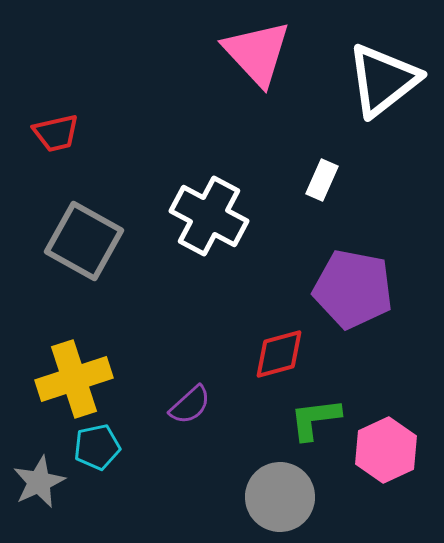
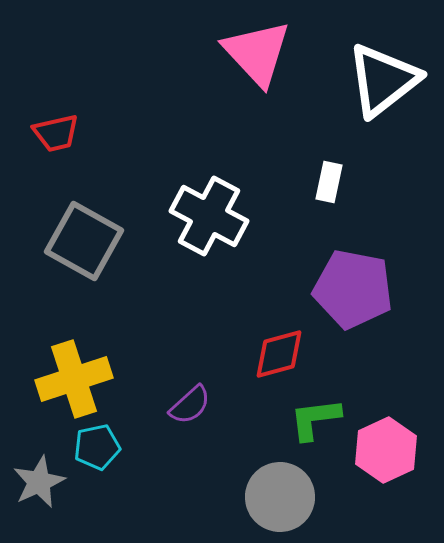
white rectangle: moved 7 px right, 2 px down; rotated 12 degrees counterclockwise
